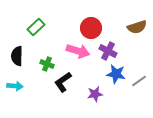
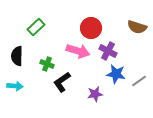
brown semicircle: rotated 36 degrees clockwise
black L-shape: moved 1 px left
